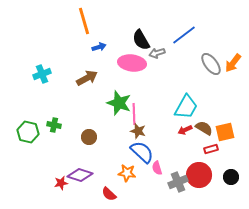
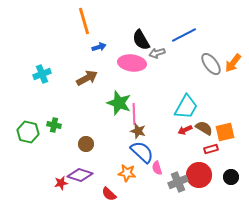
blue line: rotated 10 degrees clockwise
brown circle: moved 3 px left, 7 px down
